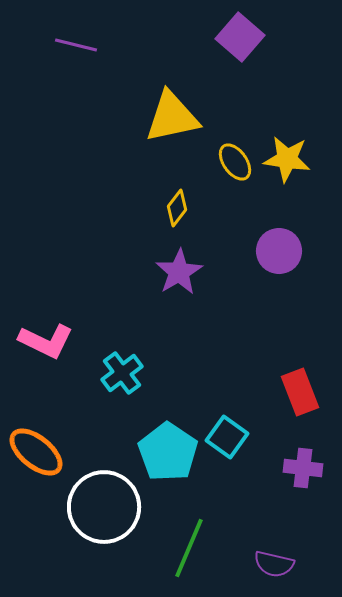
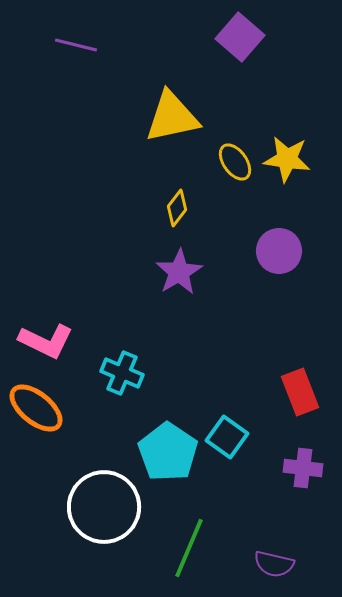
cyan cross: rotated 30 degrees counterclockwise
orange ellipse: moved 44 px up
